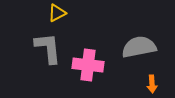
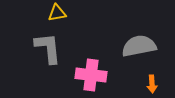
yellow triangle: rotated 18 degrees clockwise
gray semicircle: moved 1 px up
pink cross: moved 3 px right, 10 px down
